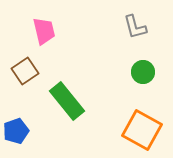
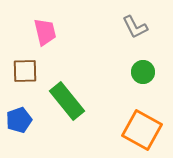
gray L-shape: rotated 12 degrees counterclockwise
pink trapezoid: moved 1 px right, 1 px down
brown square: rotated 32 degrees clockwise
blue pentagon: moved 3 px right, 11 px up
